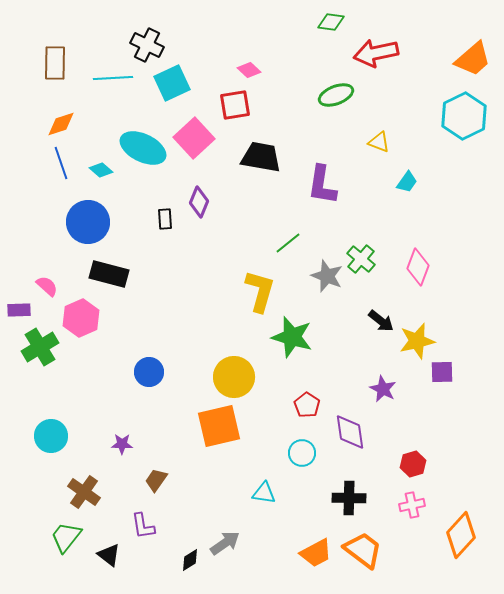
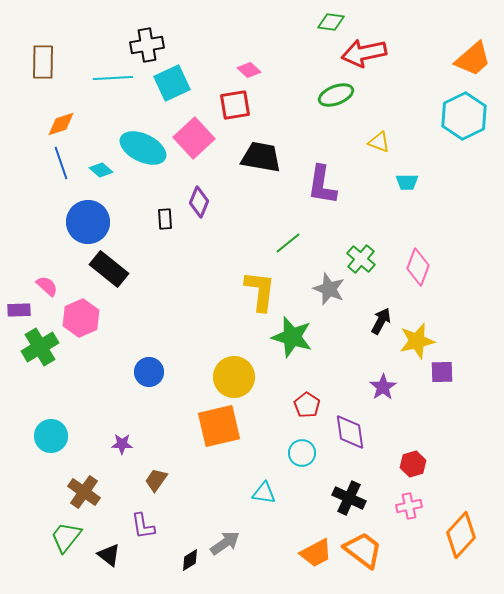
black cross at (147, 45): rotated 36 degrees counterclockwise
red arrow at (376, 53): moved 12 px left
brown rectangle at (55, 63): moved 12 px left, 1 px up
cyan trapezoid at (407, 182): rotated 55 degrees clockwise
black rectangle at (109, 274): moved 5 px up; rotated 24 degrees clockwise
gray star at (327, 276): moved 2 px right, 13 px down
yellow L-shape at (260, 291): rotated 9 degrees counterclockwise
black arrow at (381, 321): rotated 100 degrees counterclockwise
purple star at (383, 389): moved 2 px up; rotated 12 degrees clockwise
black cross at (349, 498): rotated 24 degrees clockwise
pink cross at (412, 505): moved 3 px left, 1 px down
